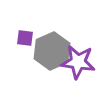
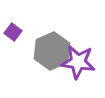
purple square: moved 12 px left, 6 px up; rotated 30 degrees clockwise
